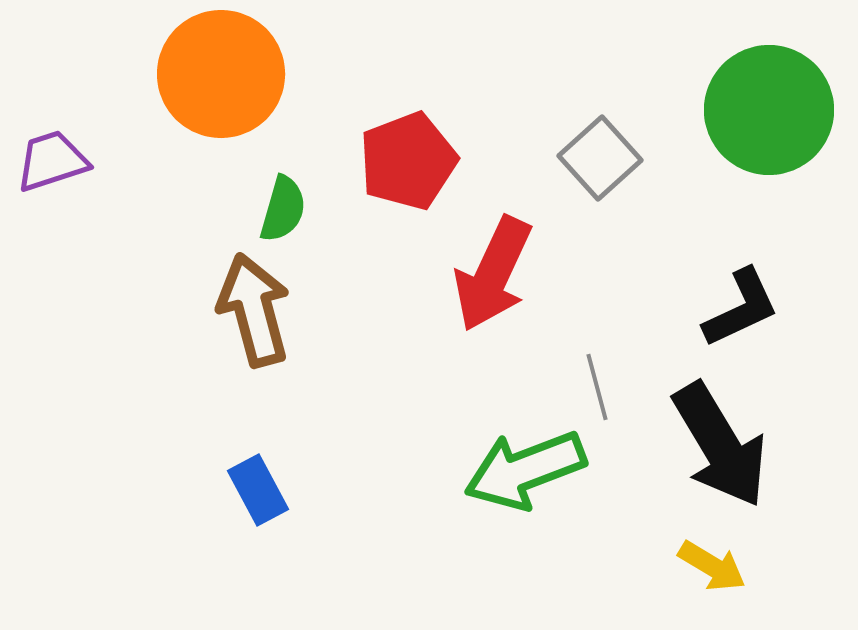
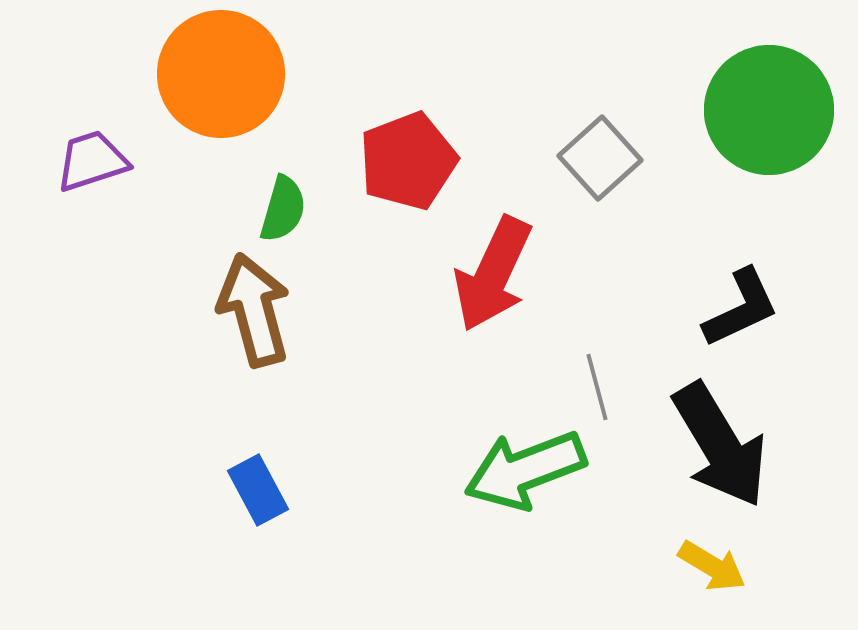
purple trapezoid: moved 40 px right
